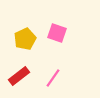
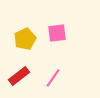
pink square: rotated 24 degrees counterclockwise
